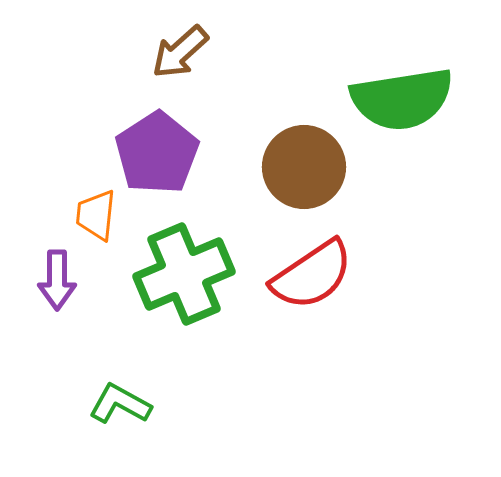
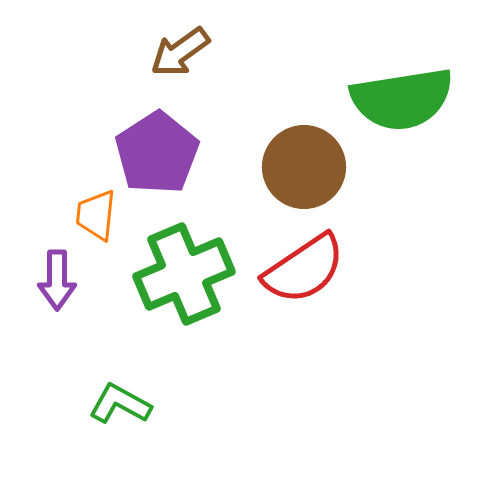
brown arrow: rotated 6 degrees clockwise
red semicircle: moved 8 px left, 6 px up
